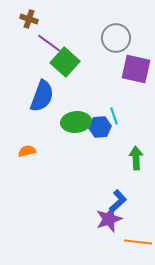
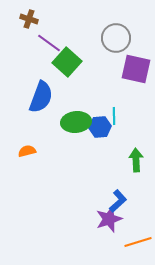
green square: moved 2 px right
blue semicircle: moved 1 px left, 1 px down
cyan line: rotated 18 degrees clockwise
green arrow: moved 2 px down
orange line: rotated 24 degrees counterclockwise
